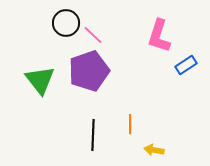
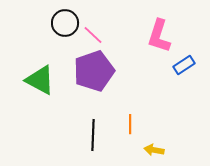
black circle: moved 1 px left
blue rectangle: moved 2 px left
purple pentagon: moved 5 px right
green triangle: rotated 24 degrees counterclockwise
